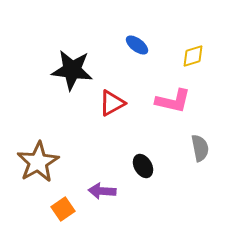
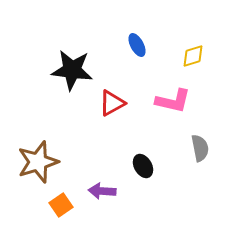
blue ellipse: rotated 25 degrees clockwise
brown star: rotated 12 degrees clockwise
orange square: moved 2 px left, 4 px up
